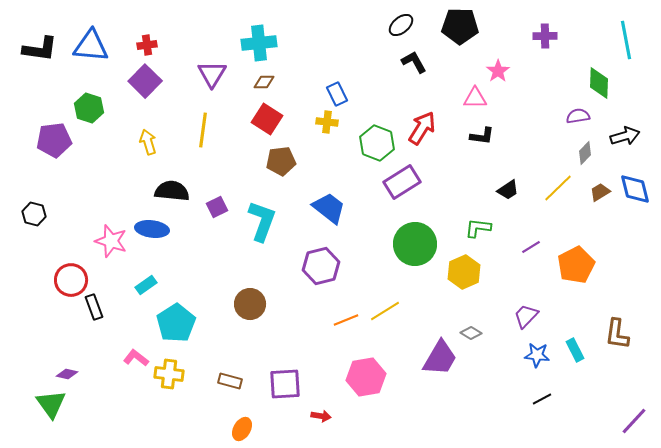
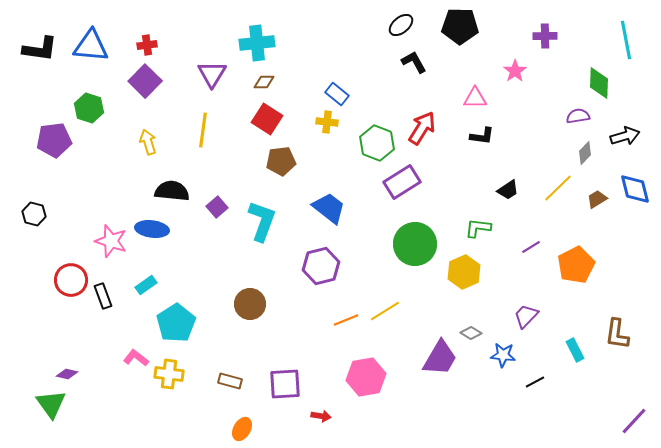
cyan cross at (259, 43): moved 2 px left
pink star at (498, 71): moved 17 px right
blue rectangle at (337, 94): rotated 25 degrees counterclockwise
brown trapezoid at (600, 192): moved 3 px left, 7 px down
purple square at (217, 207): rotated 15 degrees counterclockwise
black rectangle at (94, 307): moved 9 px right, 11 px up
blue star at (537, 355): moved 34 px left
black line at (542, 399): moved 7 px left, 17 px up
